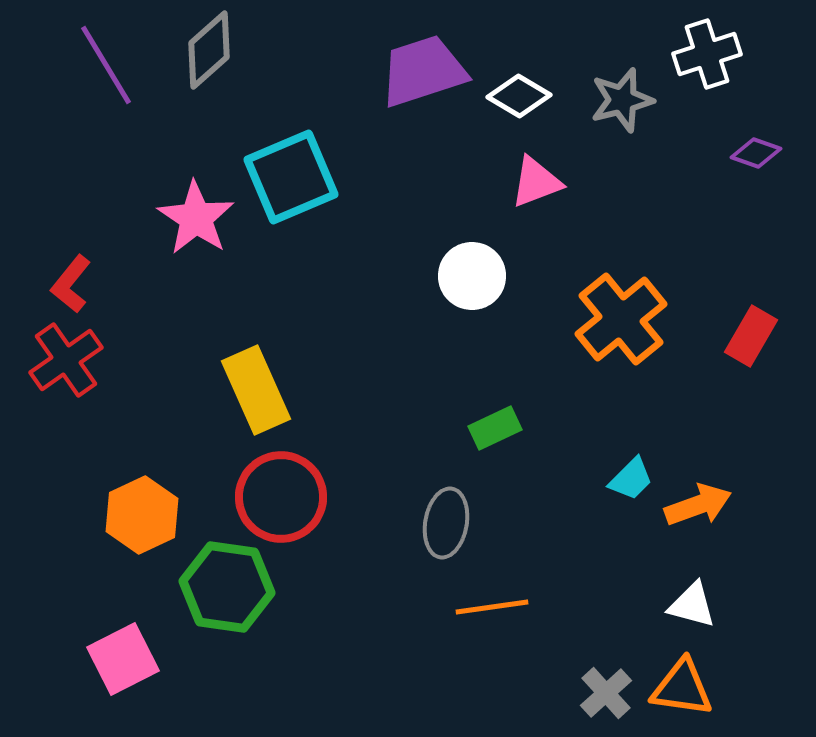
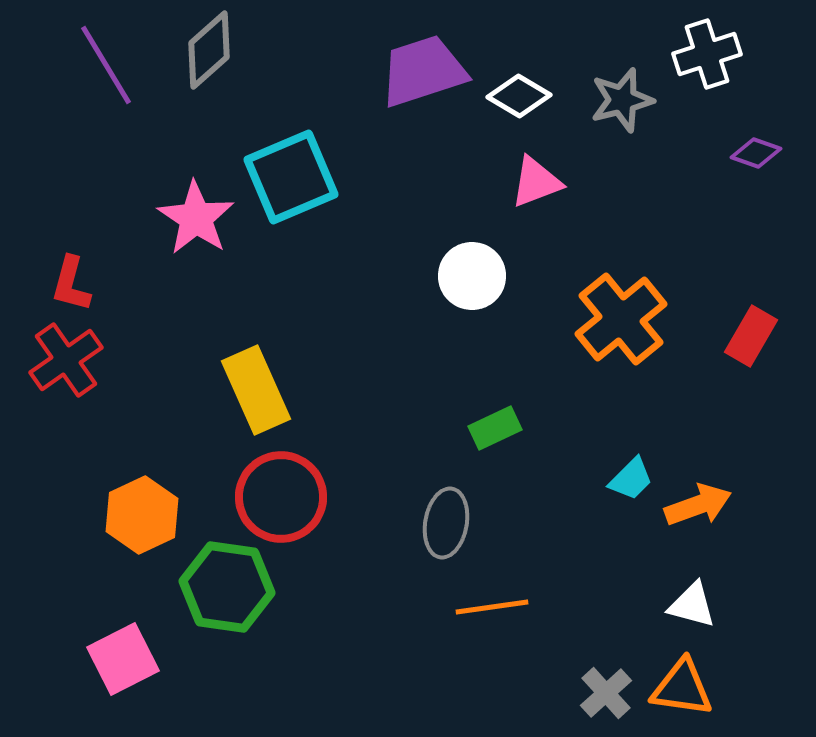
red L-shape: rotated 24 degrees counterclockwise
